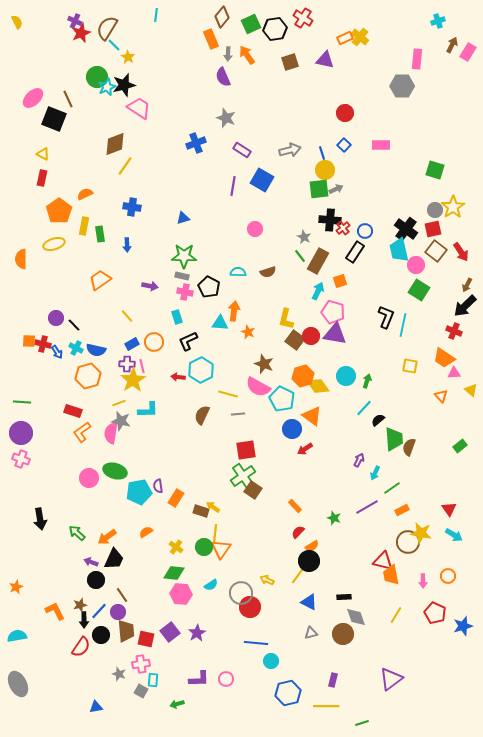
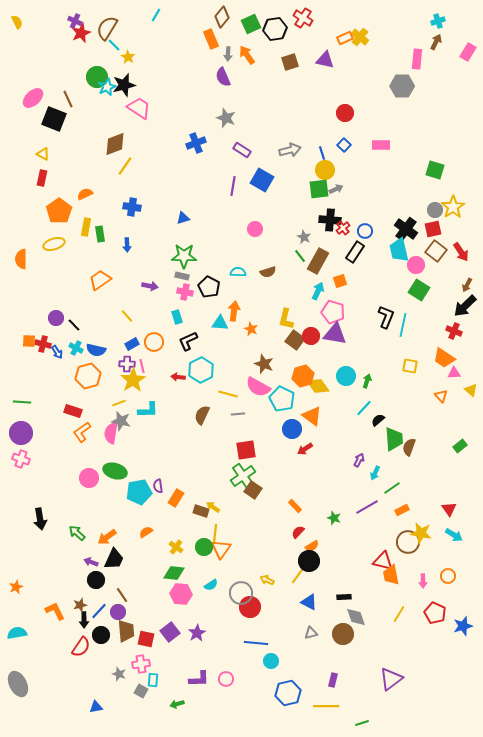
cyan line at (156, 15): rotated 24 degrees clockwise
brown arrow at (452, 45): moved 16 px left, 3 px up
yellow rectangle at (84, 226): moved 2 px right, 1 px down
orange star at (248, 332): moved 3 px right, 3 px up
yellow line at (396, 615): moved 3 px right, 1 px up
cyan semicircle at (17, 636): moved 3 px up
